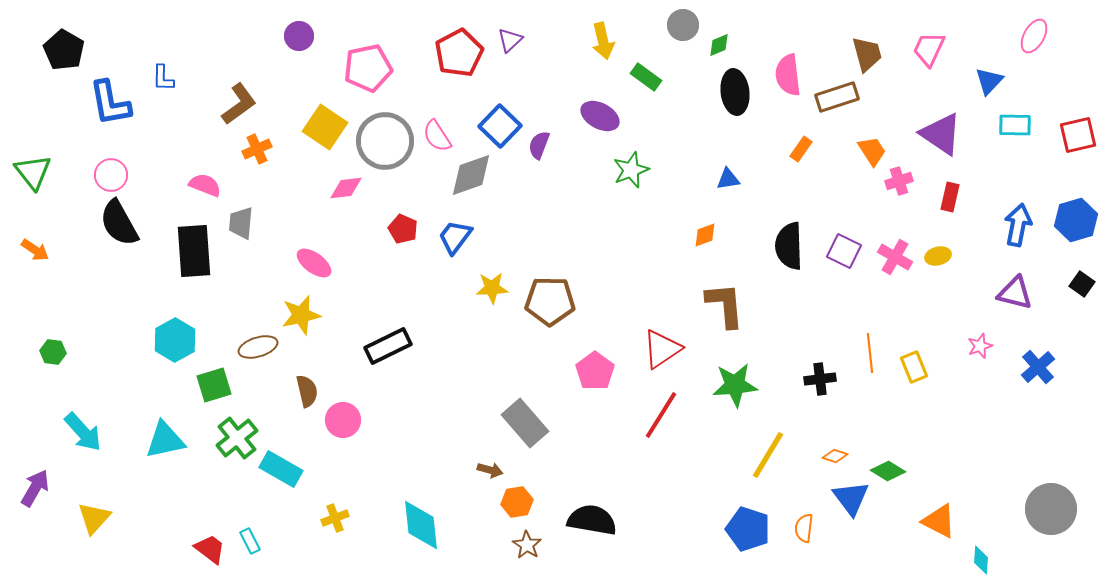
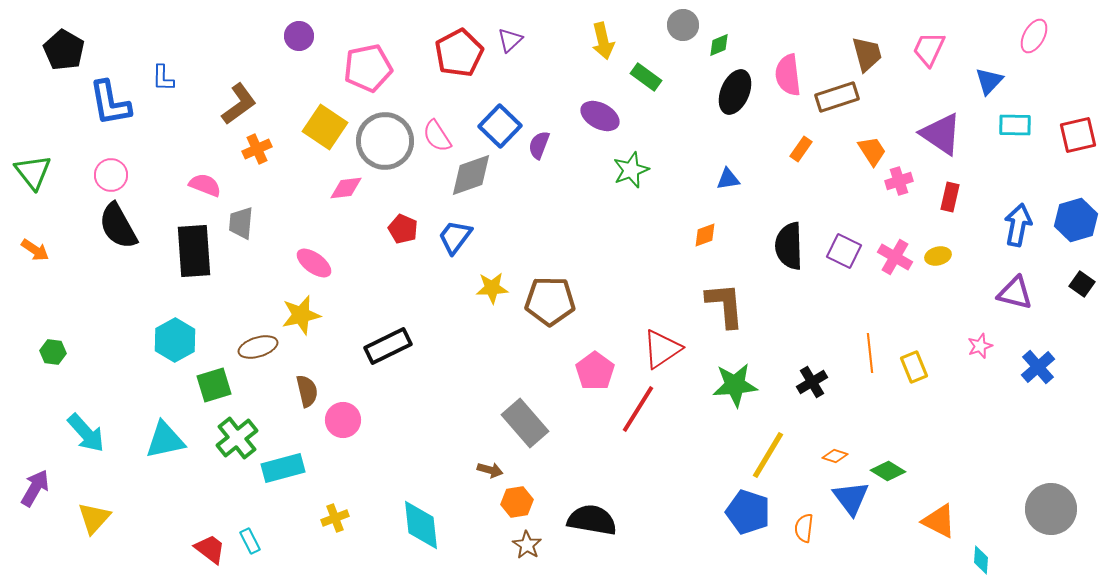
black ellipse at (735, 92): rotated 30 degrees clockwise
black semicircle at (119, 223): moved 1 px left, 3 px down
black cross at (820, 379): moved 8 px left, 3 px down; rotated 24 degrees counterclockwise
red line at (661, 415): moved 23 px left, 6 px up
cyan arrow at (83, 432): moved 3 px right, 1 px down
cyan rectangle at (281, 469): moved 2 px right, 1 px up; rotated 45 degrees counterclockwise
blue pentagon at (748, 529): moved 17 px up
